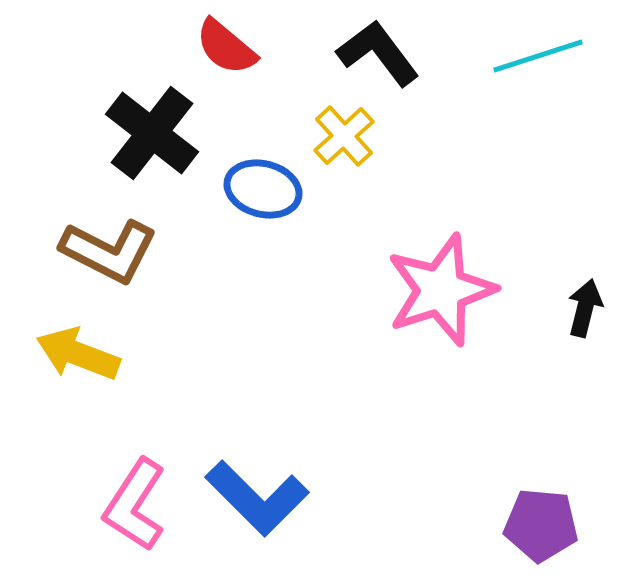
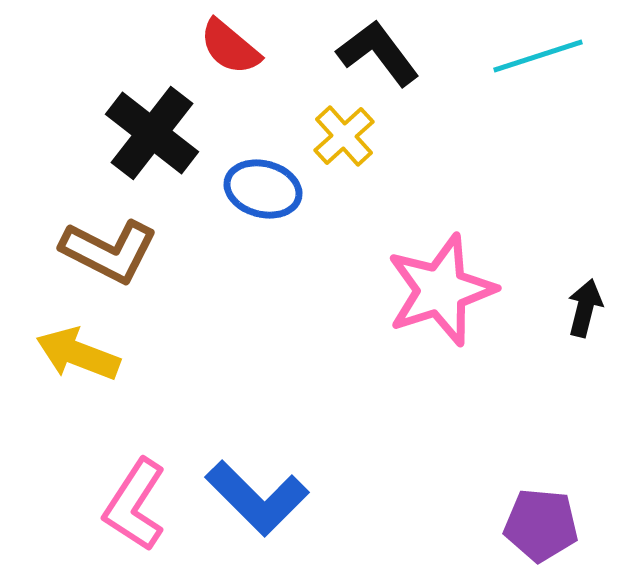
red semicircle: moved 4 px right
